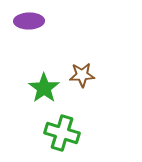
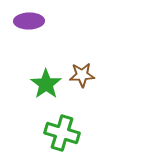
green star: moved 2 px right, 4 px up
